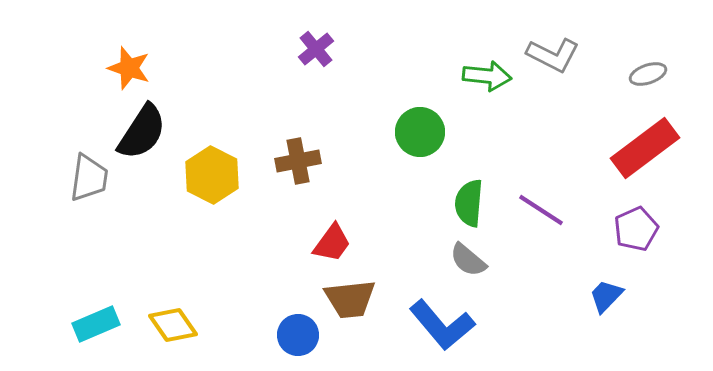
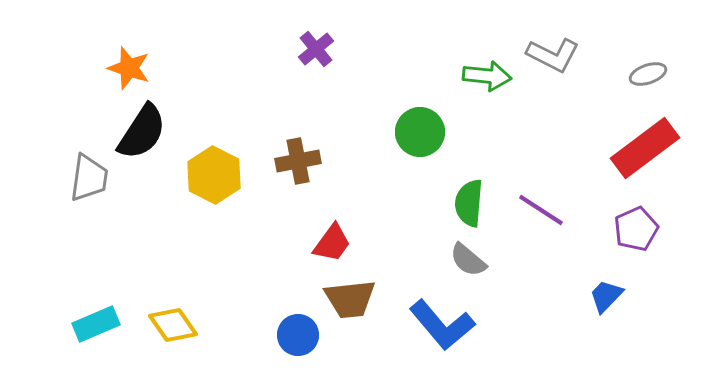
yellow hexagon: moved 2 px right
